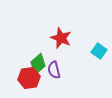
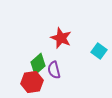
red hexagon: moved 3 px right, 4 px down
